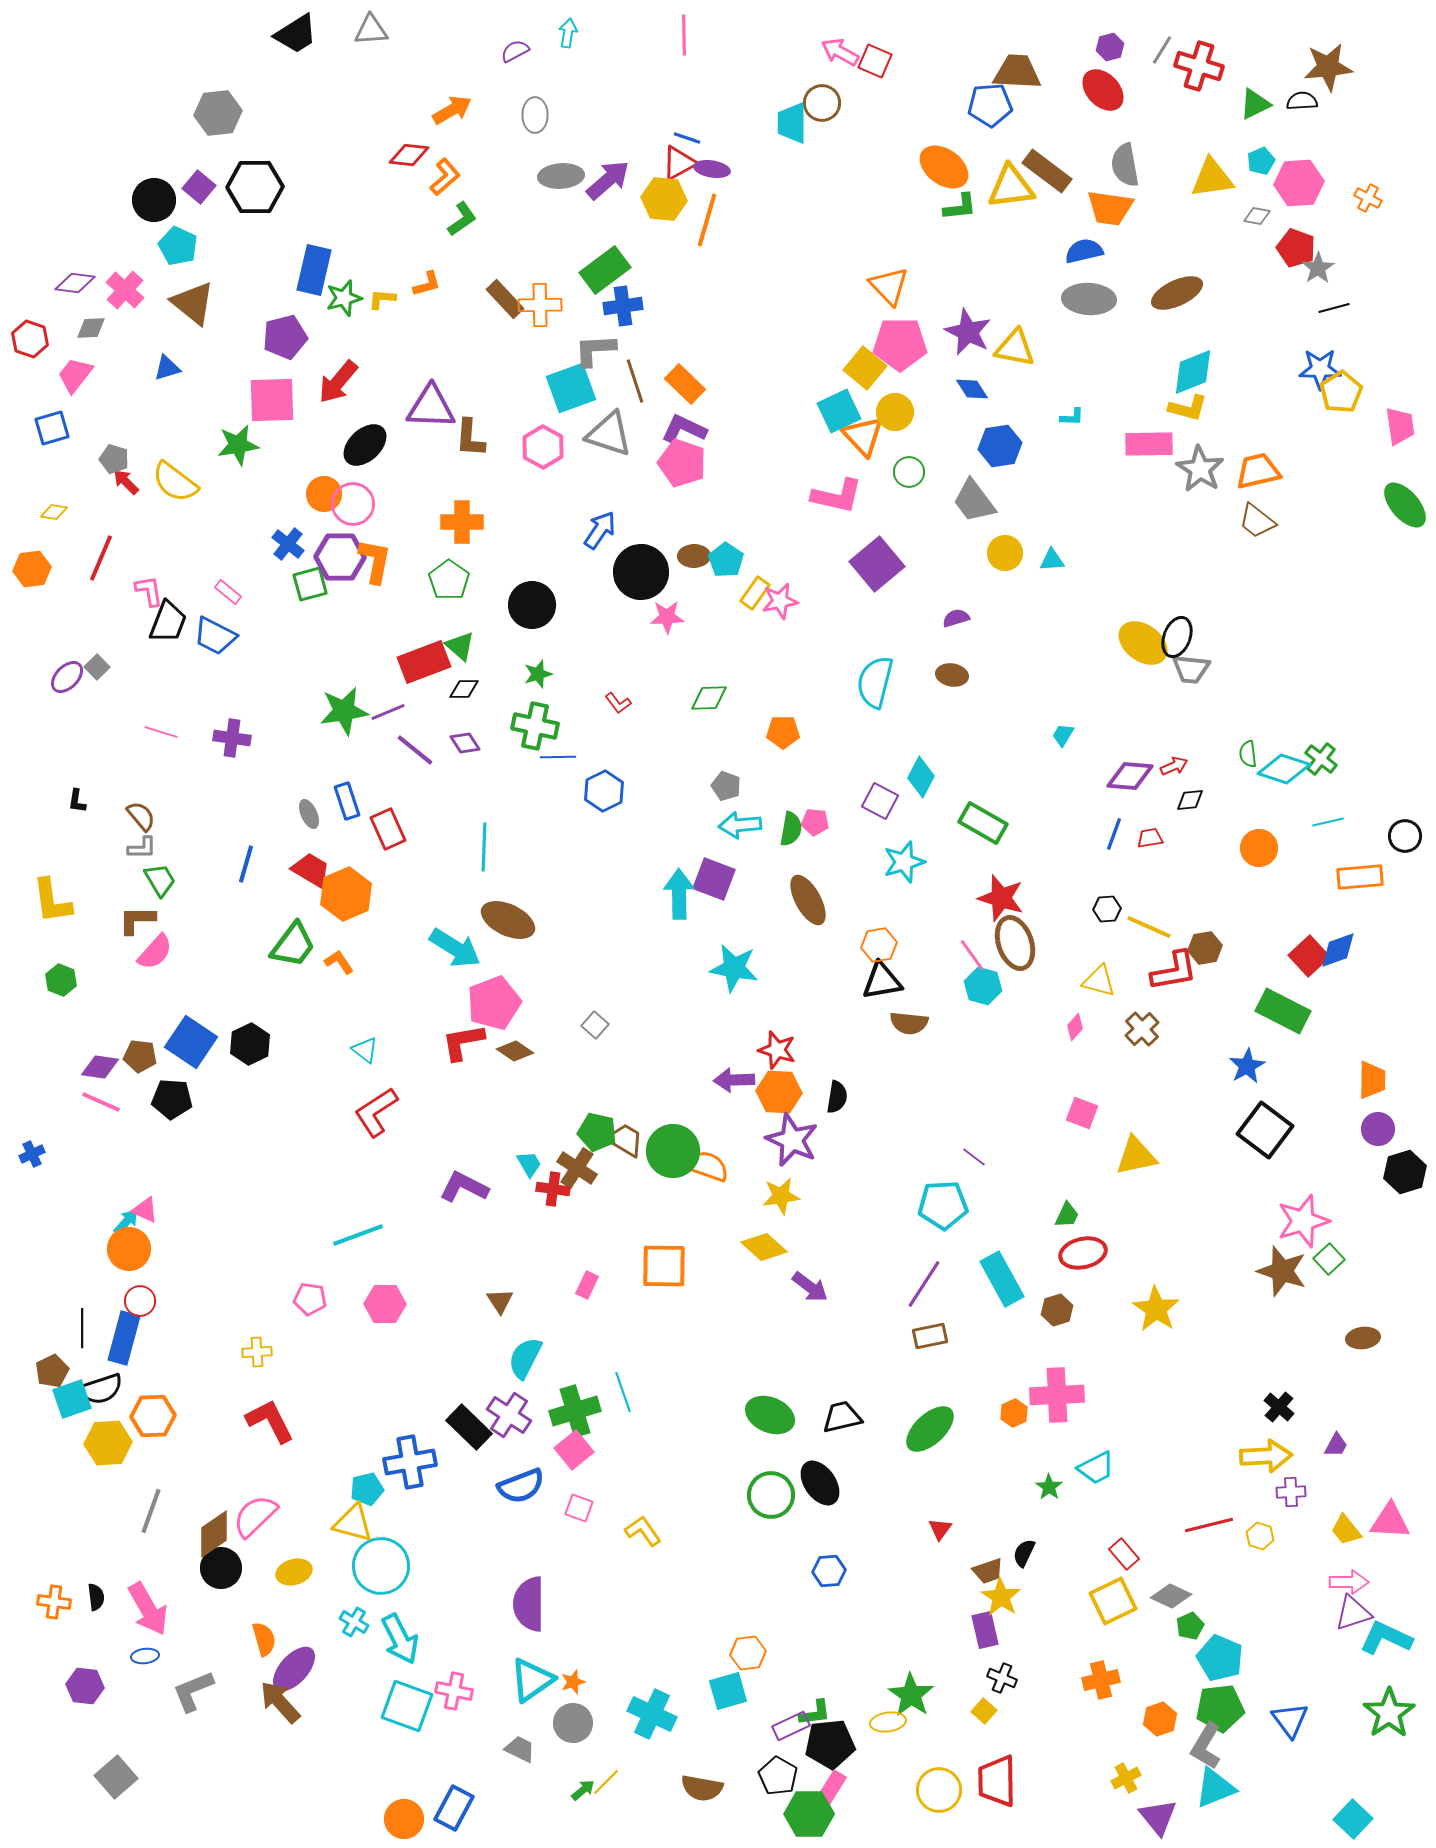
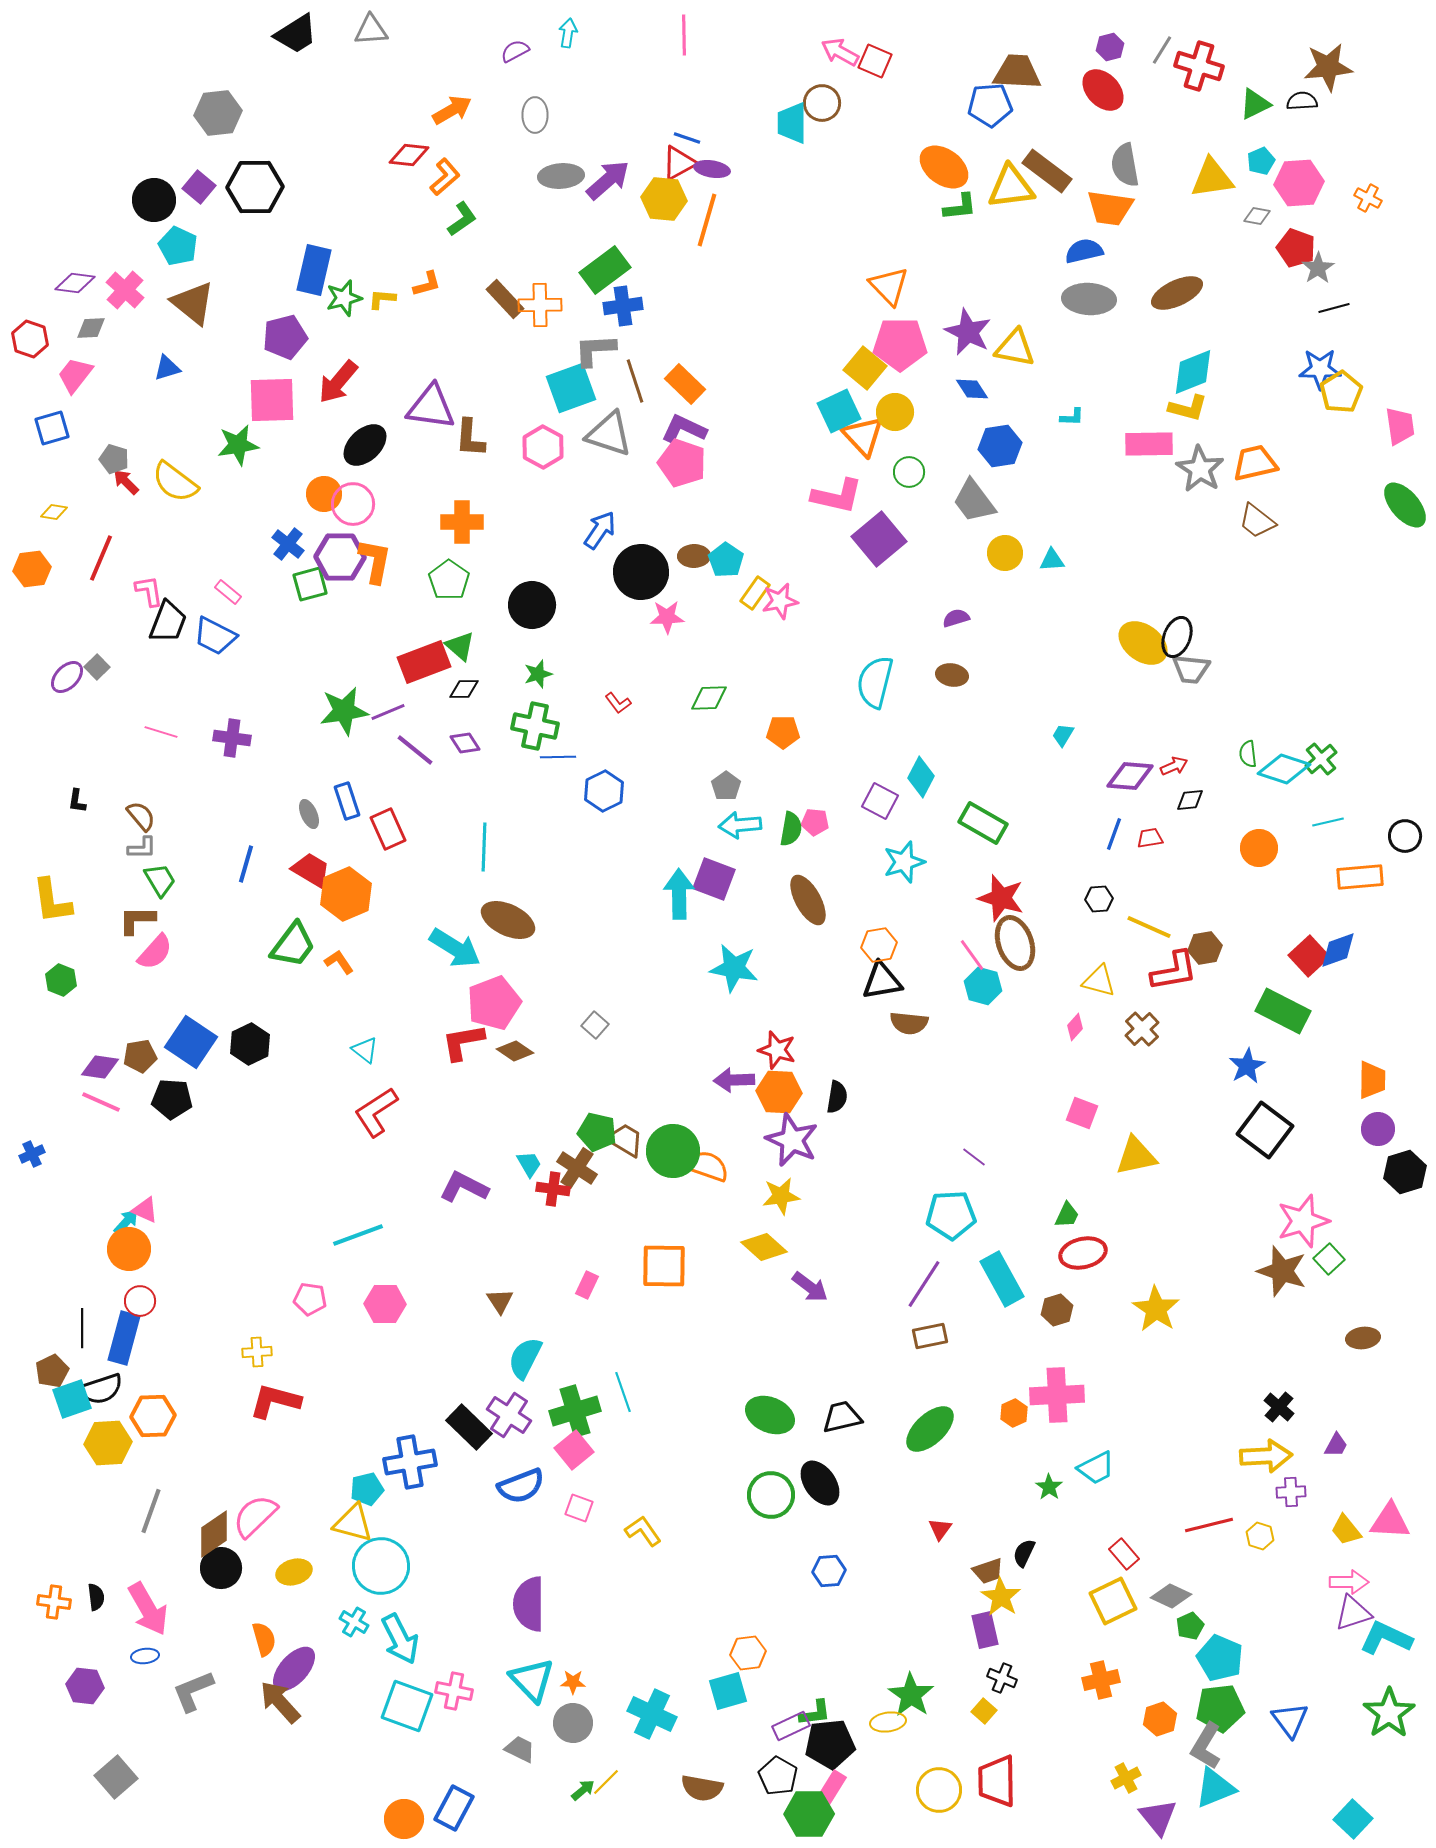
purple triangle at (431, 407): rotated 6 degrees clockwise
orange trapezoid at (1258, 471): moved 3 px left, 8 px up
purple square at (877, 564): moved 2 px right, 25 px up
green cross at (1321, 759): rotated 12 degrees clockwise
gray pentagon at (726, 786): rotated 16 degrees clockwise
black hexagon at (1107, 909): moved 8 px left, 10 px up
brown pentagon at (140, 1056): rotated 16 degrees counterclockwise
cyan pentagon at (943, 1205): moved 8 px right, 10 px down
red L-shape at (270, 1421): moved 5 px right, 20 px up; rotated 48 degrees counterclockwise
cyan triangle at (532, 1680): rotated 39 degrees counterclockwise
orange star at (573, 1682): rotated 20 degrees clockwise
